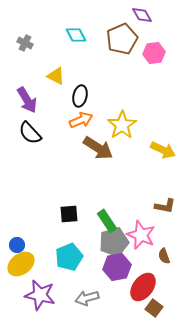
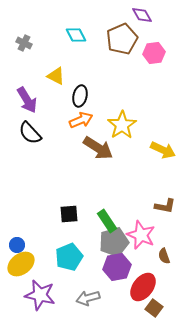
gray cross: moved 1 px left
gray arrow: moved 1 px right
